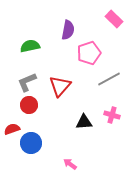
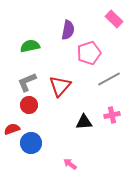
pink cross: rotated 28 degrees counterclockwise
